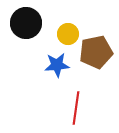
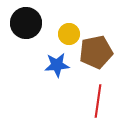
yellow circle: moved 1 px right
red line: moved 22 px right, 7 px up
